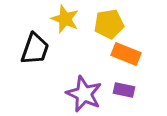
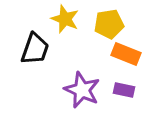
purple star: moved 2 px left, 4 px up
